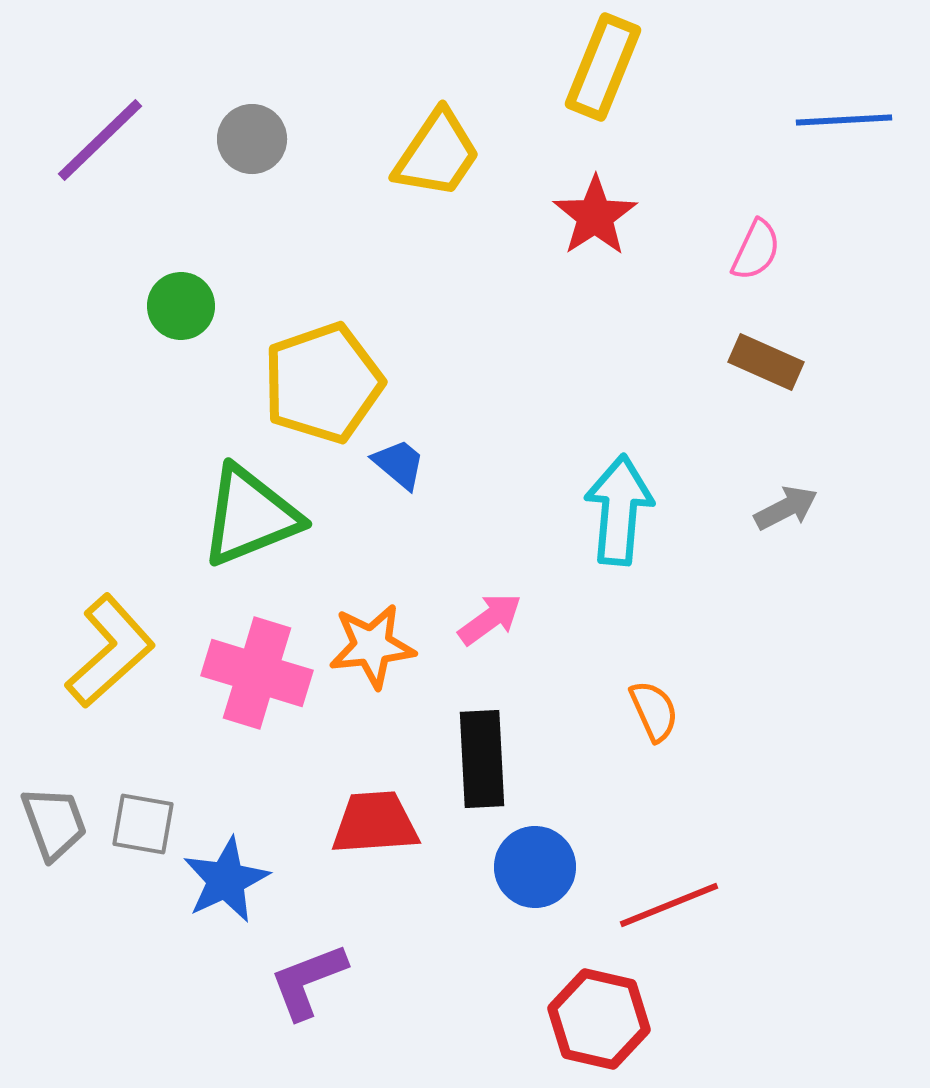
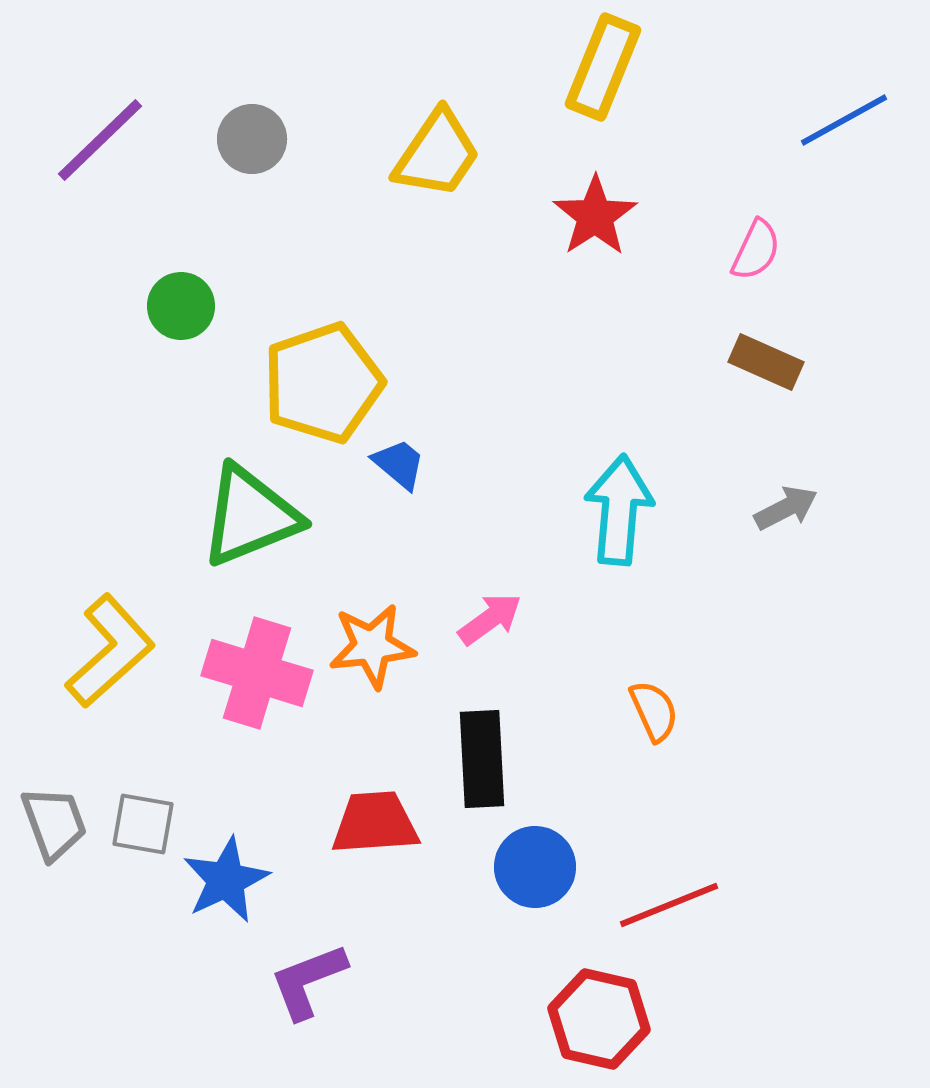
blue line: rotated 26 degrees counterclockwise
